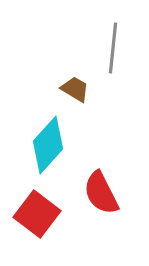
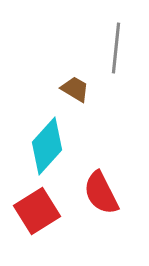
gray line: moved 3 px right
cyan diamond: moved 1 px left, 1 px down
red square: moved 3 px up; rotated 21 degrees clockwise
